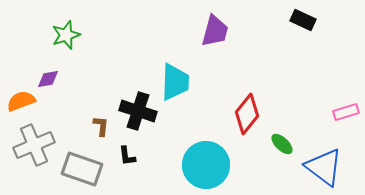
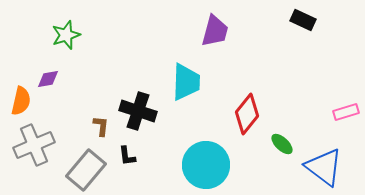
cyan trapezoid: moved 11 px right
orange semicircle: rotated 124 degrees clockwise
gray rectangle: moved 4 px right, 1 px down; rotated 69 degrees counterclockwise
